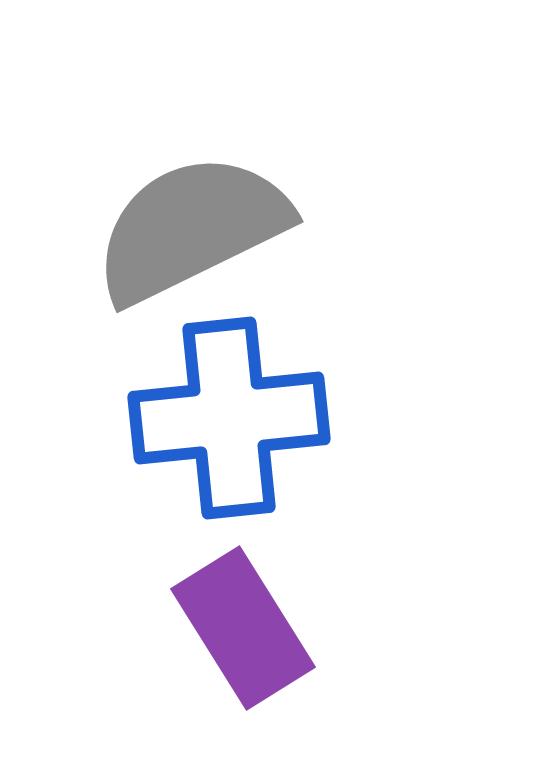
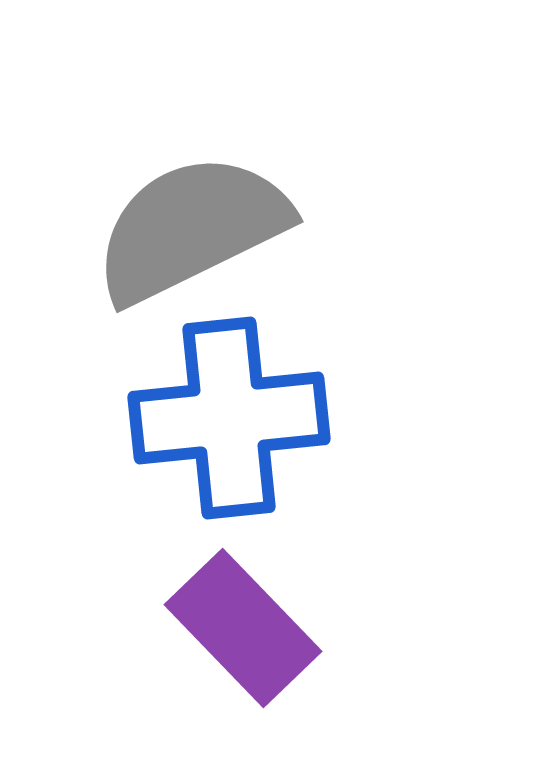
purple rectangle: rotated 12 degrees counterclockwise
